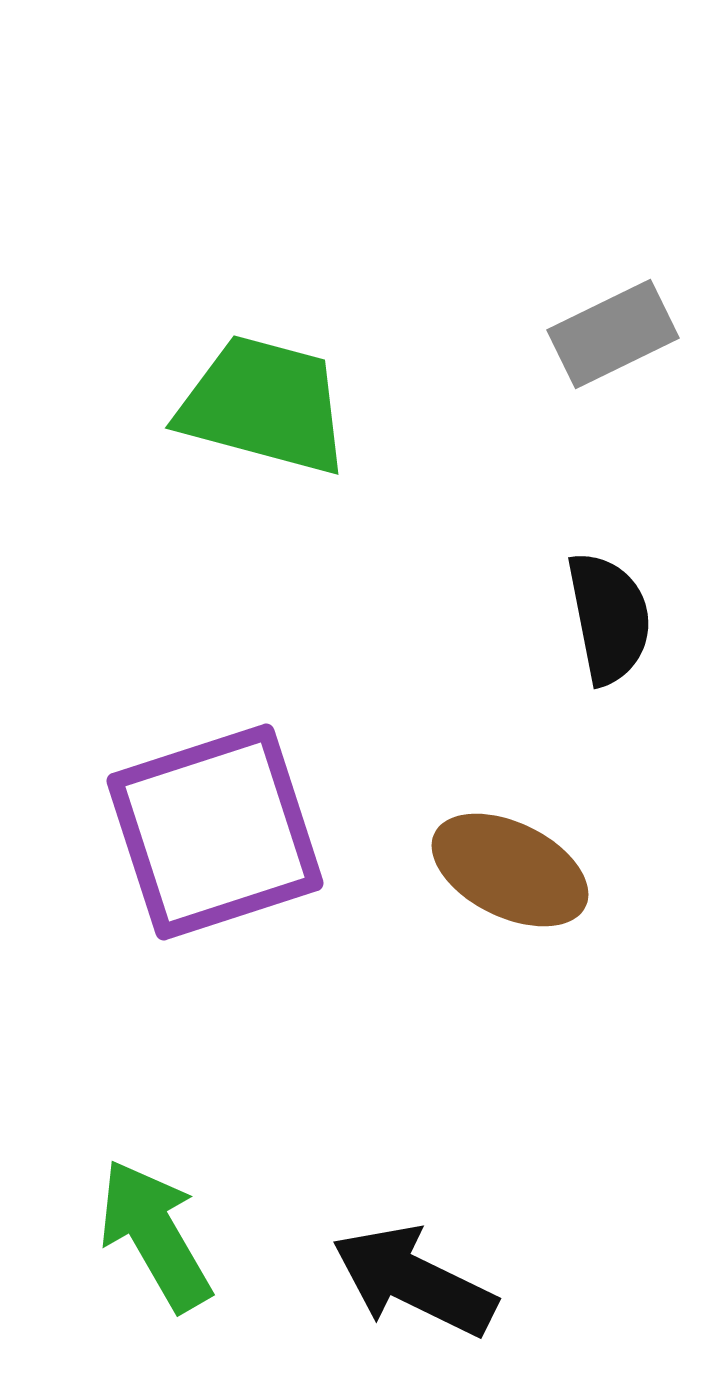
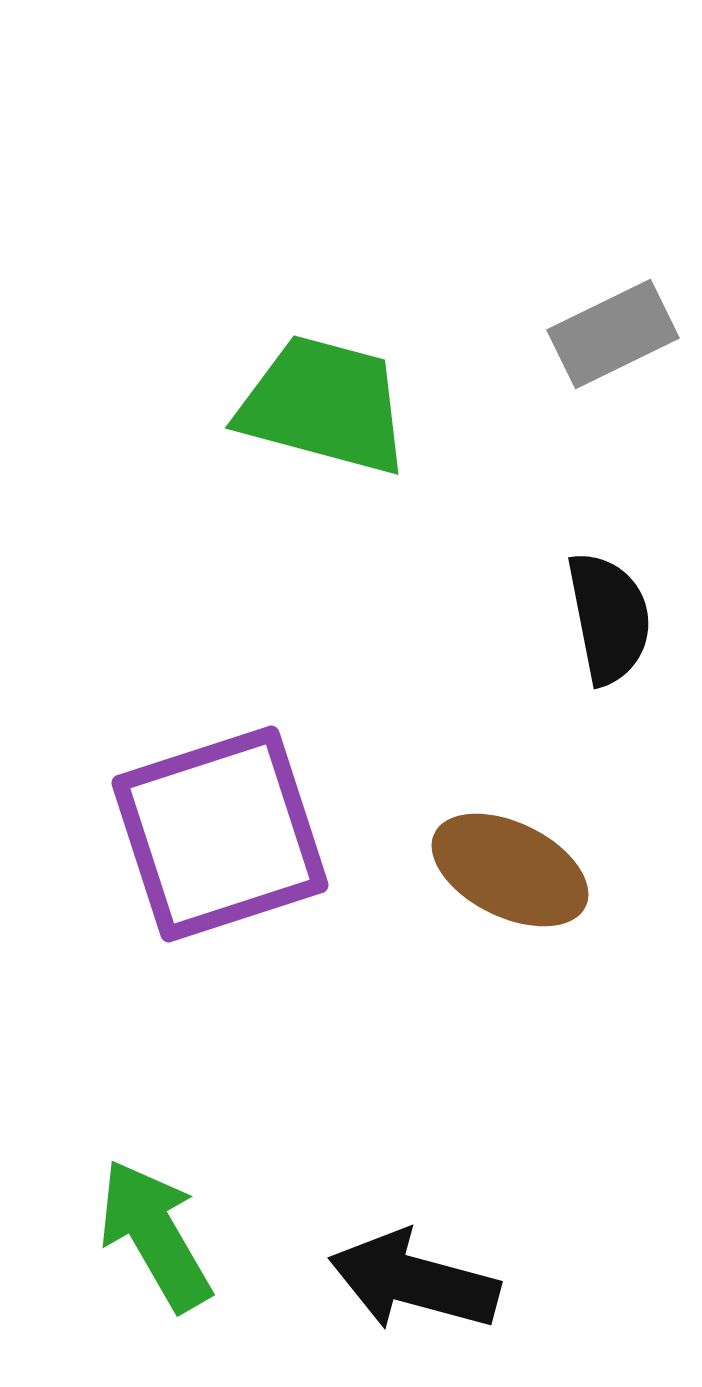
green trapezoid: moved 60 px right
purple square: moved 5 px right, 2 px down
black arrow: rotated 11 degrees counterclockwise
